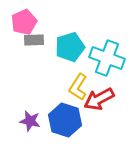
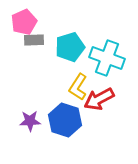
purple star: rotated 15 degrees counterclockwise
